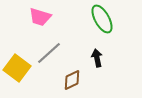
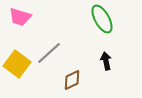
pink trapezoid: moved 20 px left
black arrow: moved 9 px right, 3 px down
yellow square: moved 4 px up
